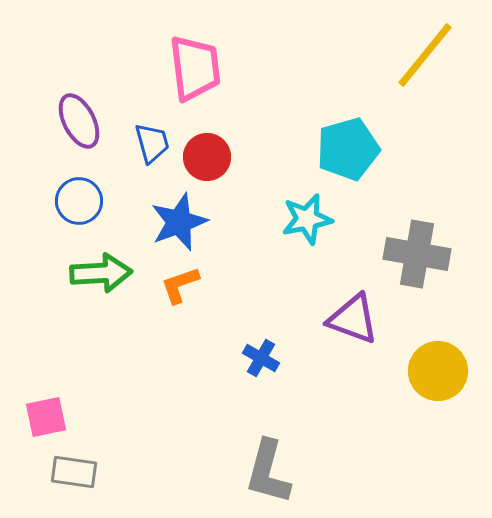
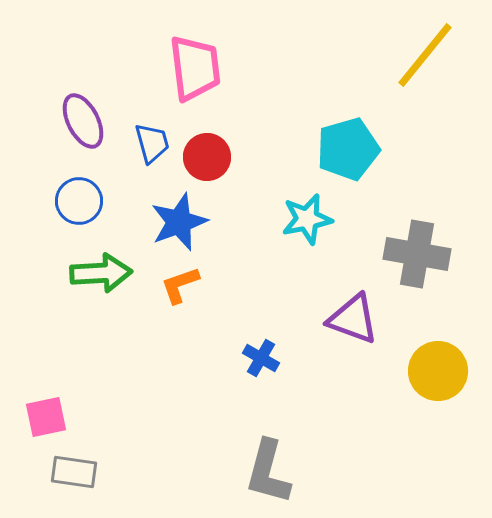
purple ellipse: moved 4 px right
